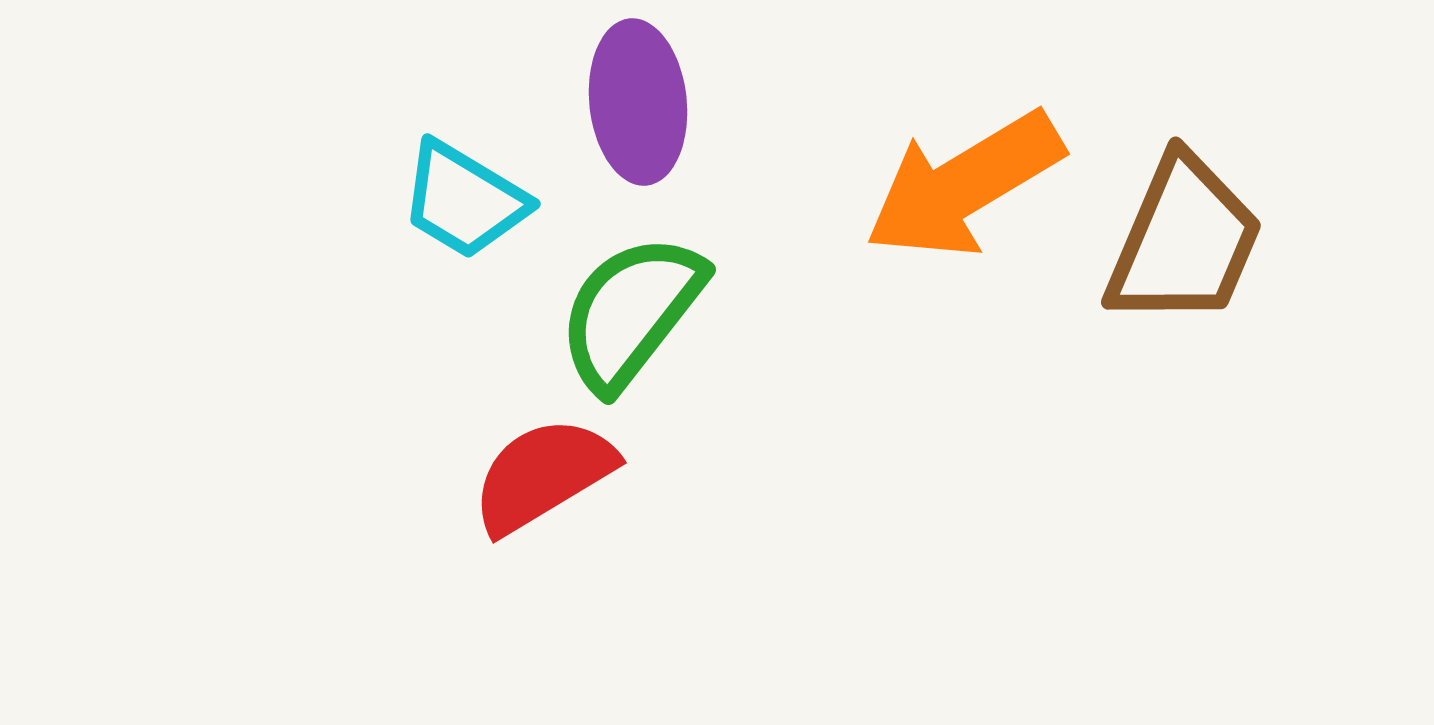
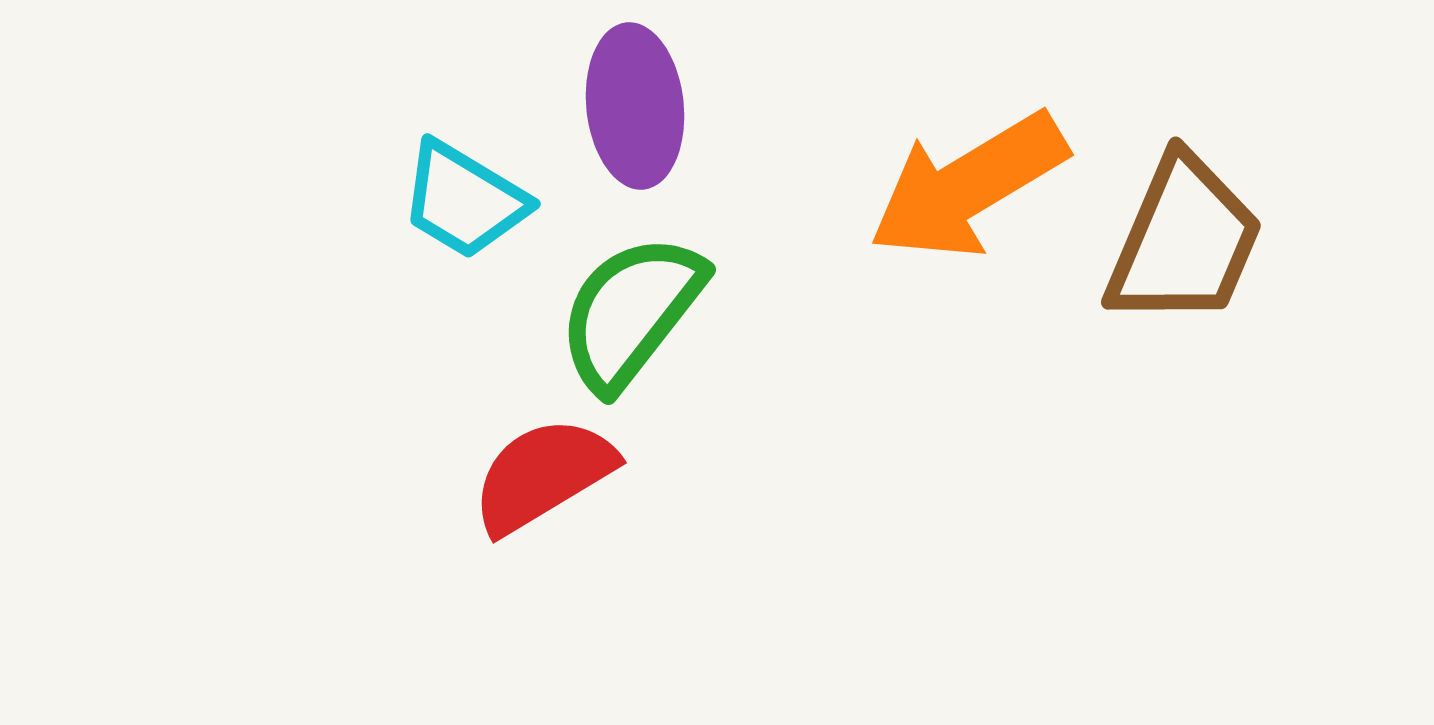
purple ellipse: moved 3 px left, 4 px down
orange arrow: moved 4 px right, 1 px down
